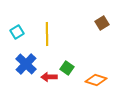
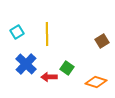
brown square: moved 18 px down
orange diamond: moved 2 px down
